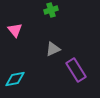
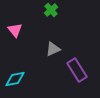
green cross: rotated 24 degrees counterclockwise
purple rectangle: moved 1 px right
